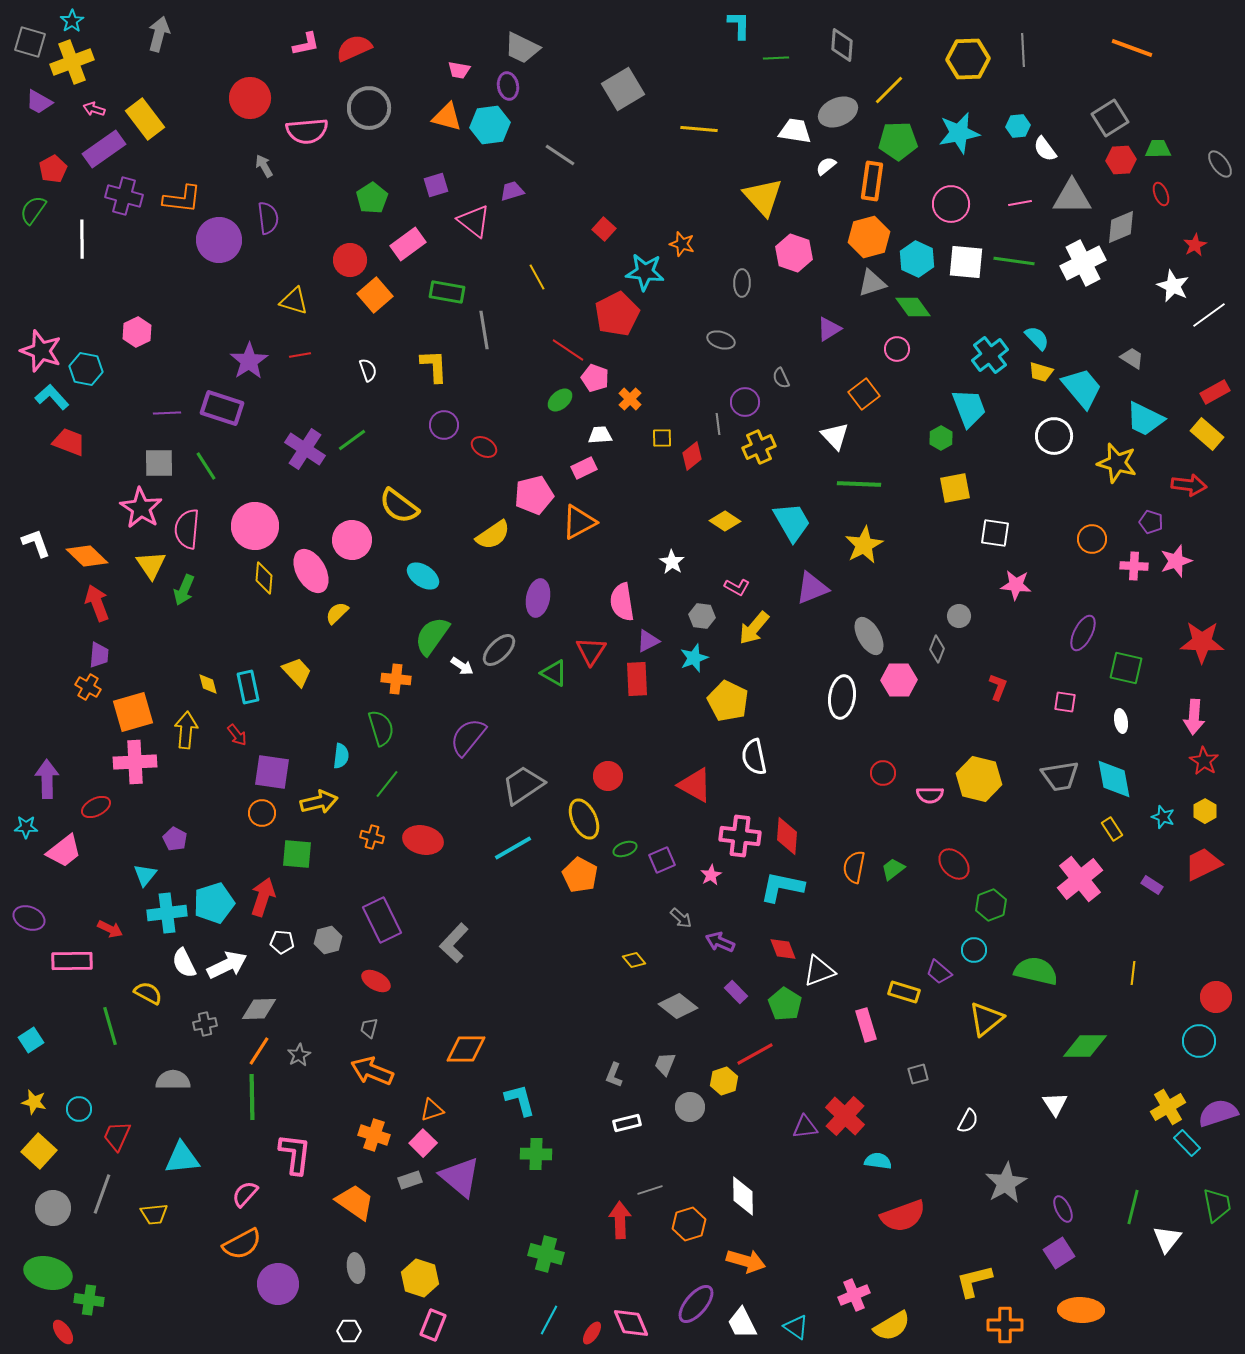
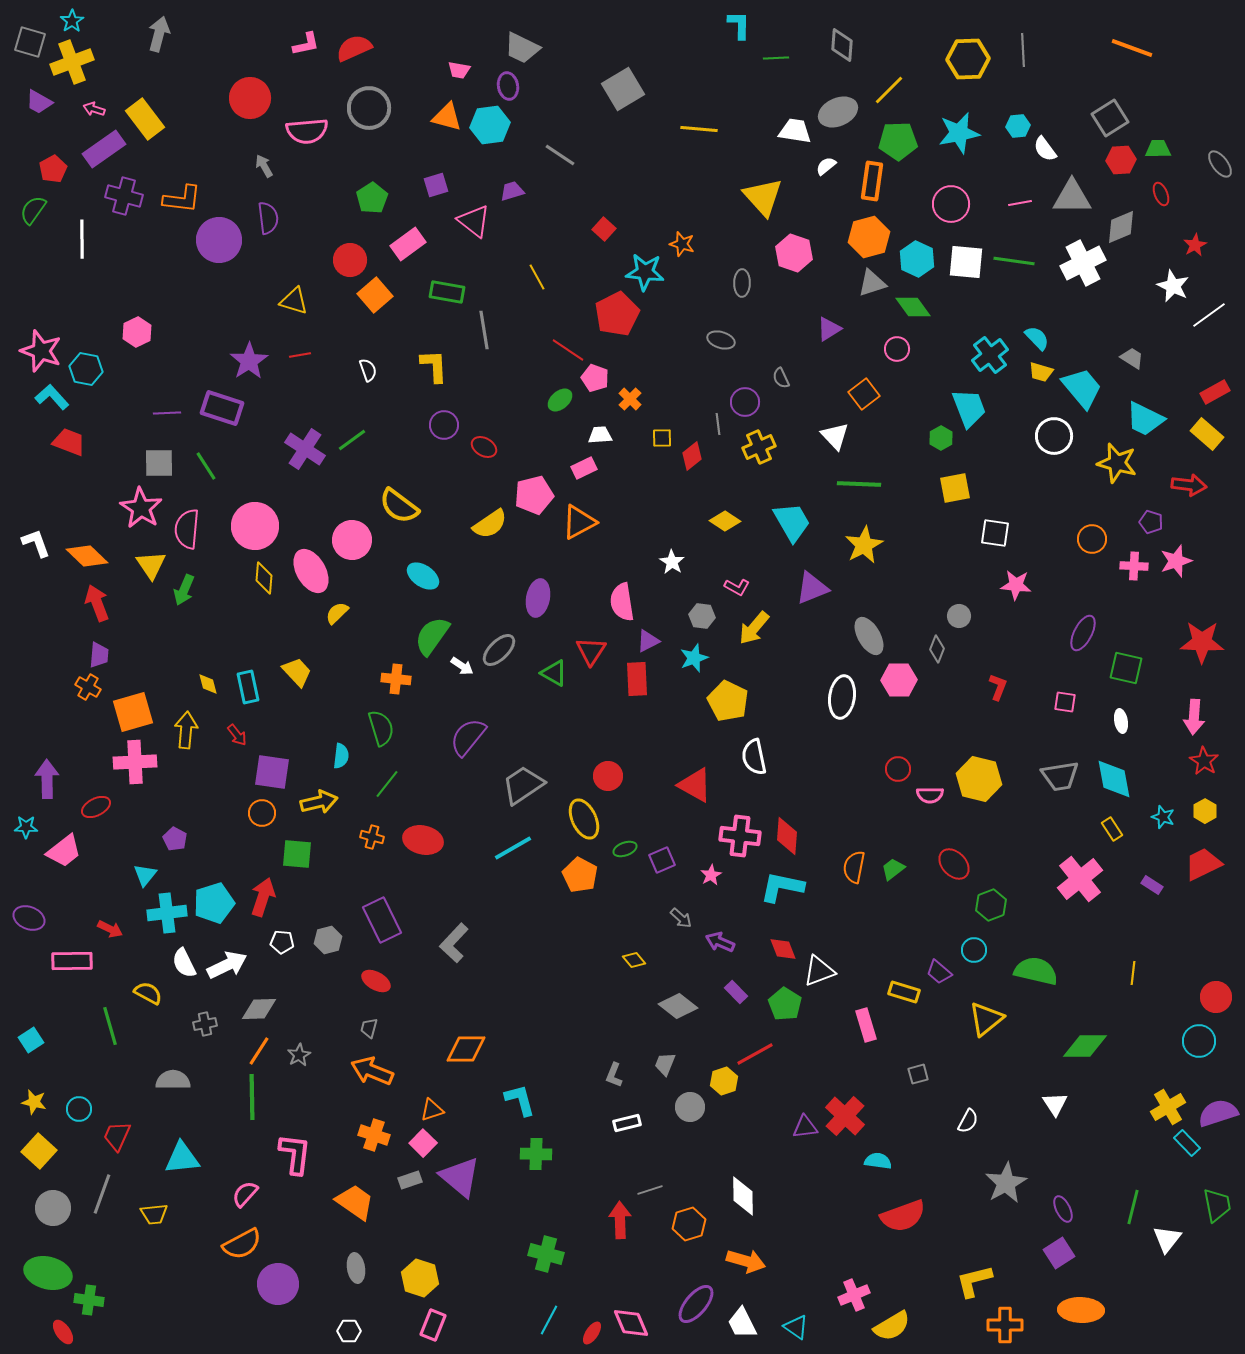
yellow semicircle at (493, 535): moved 3 px left, 11 px up
red circle at (883, 773): moved 15 px right, 4 px up
